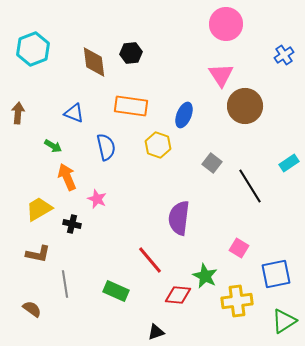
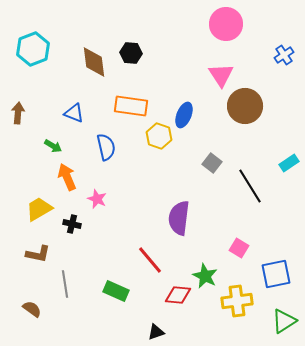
black hexagon: rotated 10 degrees clockwise
yellow hexagon: moved 1 px right, 9 px up
